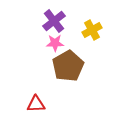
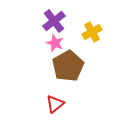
yellow cross: moved 2 px down
pink star: rotated 24 degrees clockwise
red triangle: moved 19 px right; rotated 36 degrees counterclockwise
